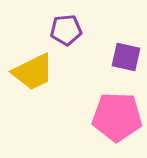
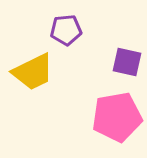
purple square: moved 1 px right, 5 px down
pink pentagon: rotated 12 degrees counterclockwise
